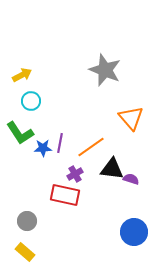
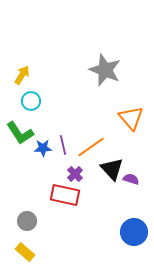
yellow arrow: rotated 30 degrees counterclockwise
purple line: moved 3 px right, 2 px down; rotated 24 degrees counterclockwise
black triangle: rotated 40 degrees clockwise
purple cross: rotated 14 degrees counterclockwise
